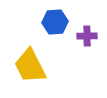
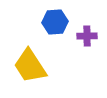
yellow trapezoid: rotated 6 degrees counterclockwise
